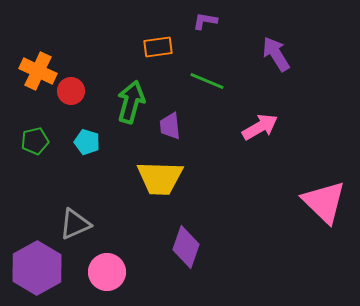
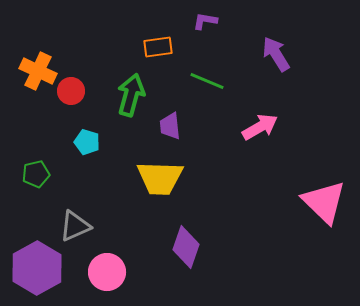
green arrow: moved 7 px up
green pentagon: moved 1 px right, 33 px down
gray triangle: moved 2 px down
